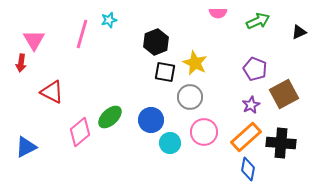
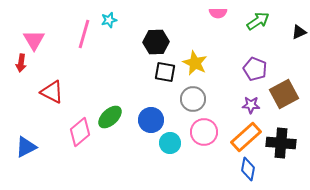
green arrow: rotated 10 degrees counterclockwise
pink line: moved 2 px right
black hexagon: rotated 20 degrees clockwise
gray circle: moved 3 px right, 2 px down
purple star: rotated 30 degrees clockwise
